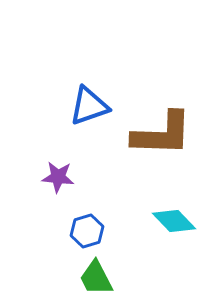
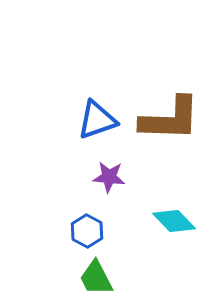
blue triangle: moved 8 px right, 14 px down
brown L-shape: moved 8 px right, 15 px up
purple star: moved 51 px right
blue hexagon: rotated 16 degrees counterclockwise
